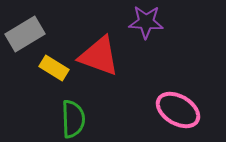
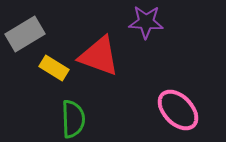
pink ellipse: rotated 15 degrees clockwise
